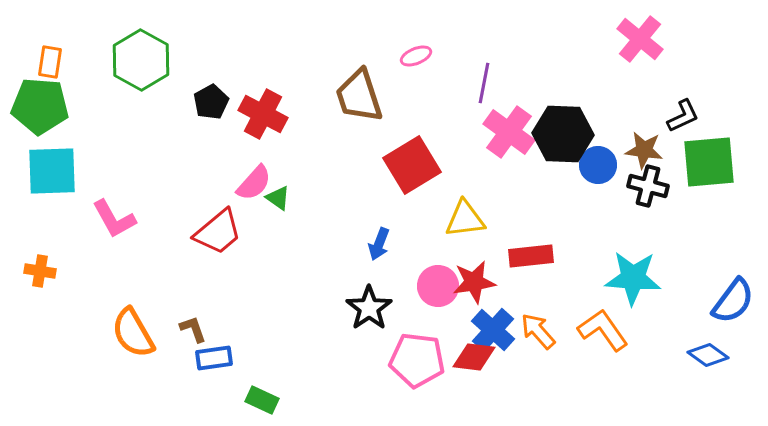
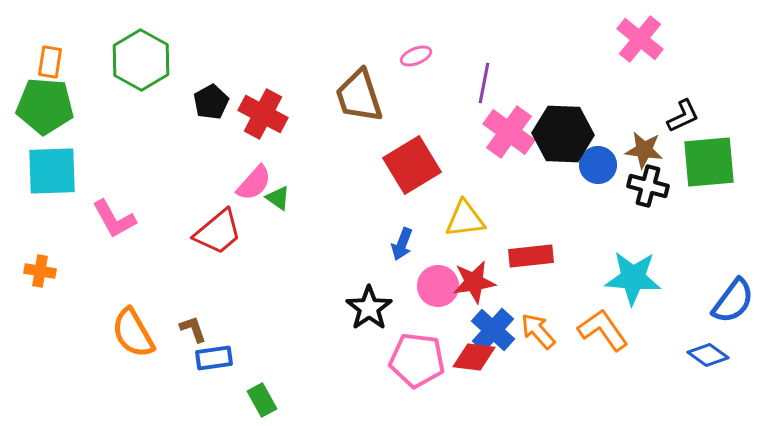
green pentagon at (40, 106): moved 5 px right
blue arrow at (379, 244): moved 23 px right
green rectangle at (262, 400): rotated 36 degrees clockwise
